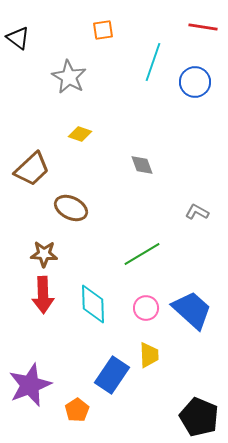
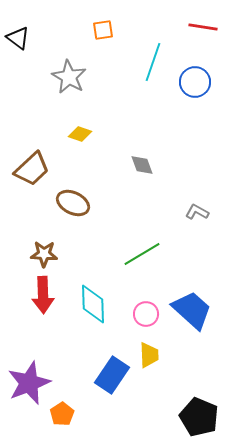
brown ellipse: moved 2 px right, 5 px up
pink circle: moved 6 px down
purple star: moved 1 px left, 2 px up
orange pentagon: moved 15 px left, 4 px down
